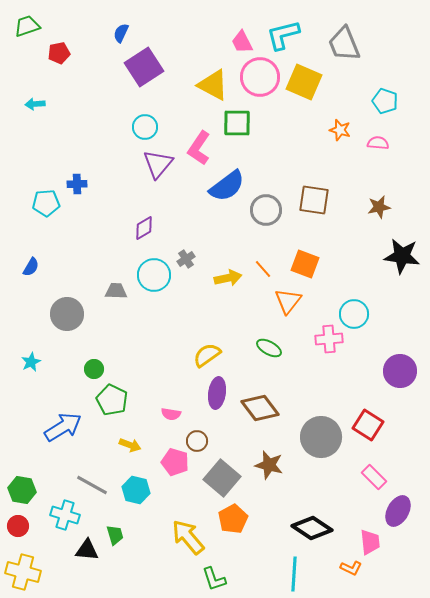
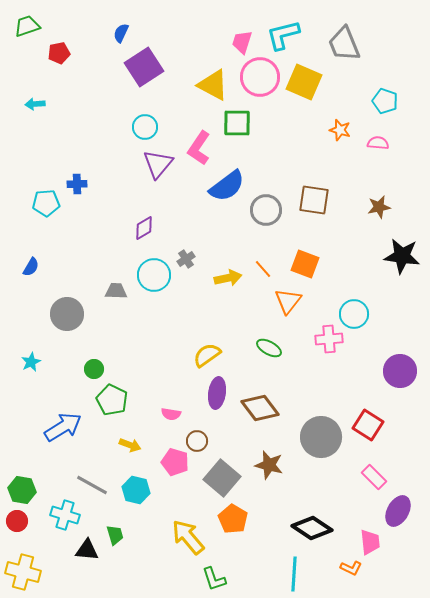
pink trapezoid at (242, 42): rotated 45 degrees clockwise
orange pentagon at (233, 519): rotated 12 degrees counterclockwise
red circle at (18, 526): moved 1 px left, 5 px up
